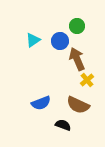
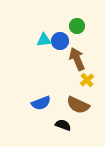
cyan triangle: moved 11 px right; rotated 28 degrees clockwise
